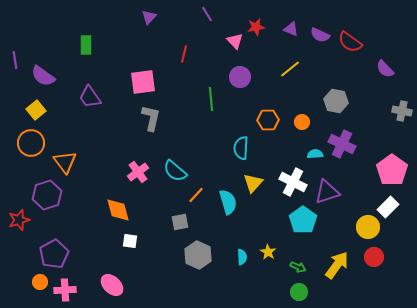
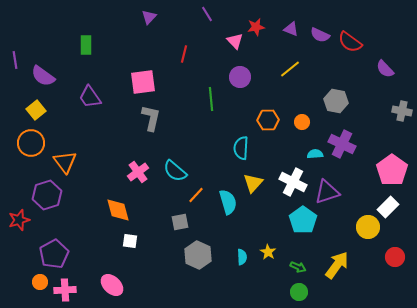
red circle at (374, 257): moved 21 px right
